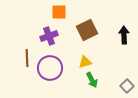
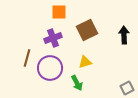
purple cross: moved 4 px right, 2 px down
brown line: rotated 18 degrees clockwise
green arrow: moved 15 px left, 3 px down
gray square: moved 2 px down; rotated 16 degrees clockwise
